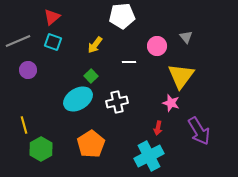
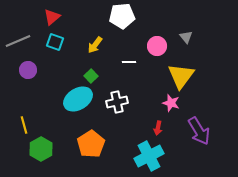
cyan square: moved 2 px right
